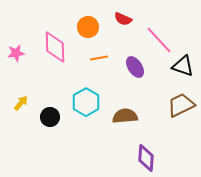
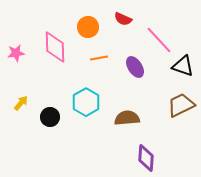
brown semicircle: moved 2 px right, 2 px down
